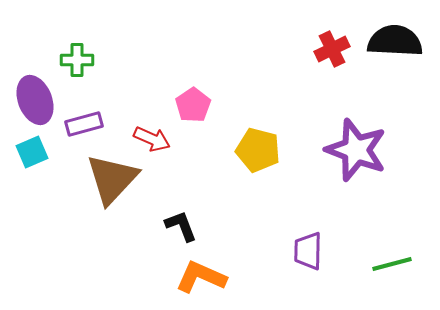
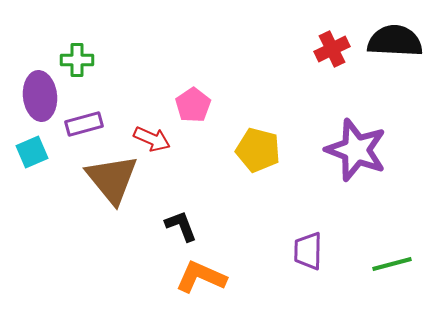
purple ellipse: moved 5 px right, 4 px up; rotated 15 degrees clockwise
brown triangle: rotated 22 degrees counterclockwise
